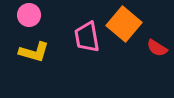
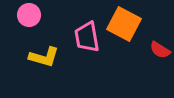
orange square: rotated 12 degrees counterclockwise
red semicircle: moved 3 px right, 2 px down
yellow L-shape: moved 10 px right, 5 px down
